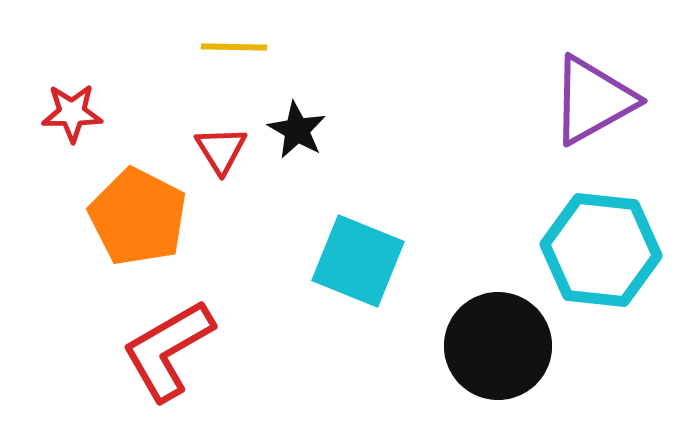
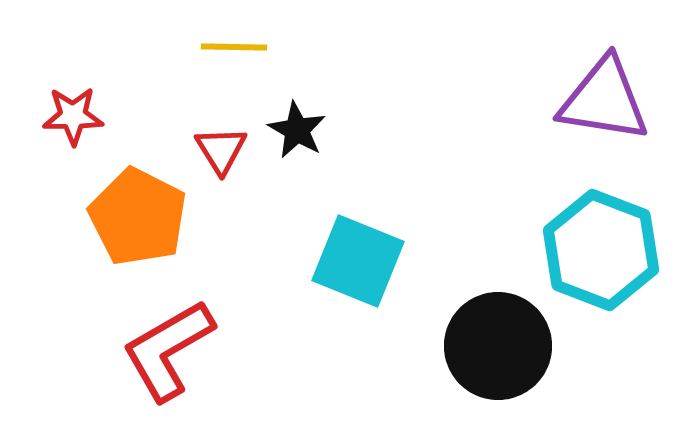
purple triangle: moved 11 px right; rotated 38 degrees clockwise
red star: moved 1 px right, 3 px down
cyan hexagon: rotated 15 degrees clockwise
